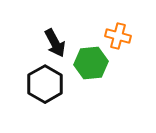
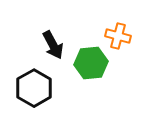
black arrow: moved 2 px left, 2 px down
black hexagon: moved 11 px left, 4 px down
